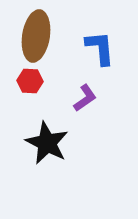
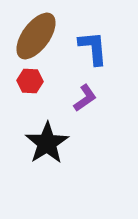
brown ellipse: rotated 27 degrees clockwise
blue L-shape: moved 7 px left
black star: rotated 12 degrees clockwise
